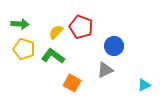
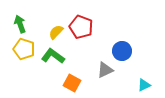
green arrow: rotated 114 degrees counterclockwise
blue circle: moved 8 px right, 5 px down
